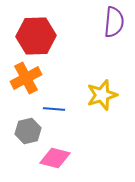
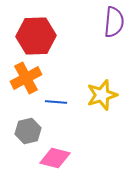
blue line: moved 2 px right, 7 px up
